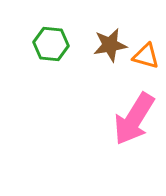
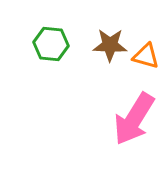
brown star: rotated 12 degrees clockwise
